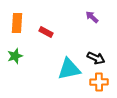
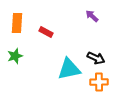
purple arrow: moved 1 px up
